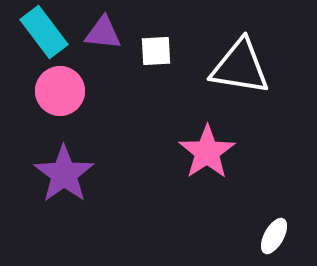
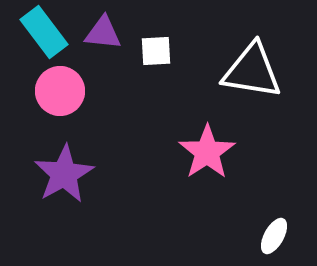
white triangle: moved 12 px right, 4 px down
purple star: rotated 6 degrees clockwise
